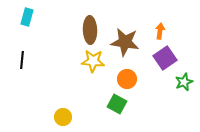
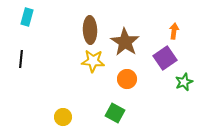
orange arrow: moved 14 px right
brown star: rotated 24 degrees clockwise
black line: moved 1 px left, 1 px up
green square: moved 2 px left, 9 px down
